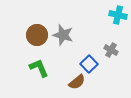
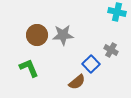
cyan cross: moved 1 px left, 3 px up
gray star: rotated 20 degrees counterclockwise
blue square: moved 2 px right
green L-shape: moved 10 px left
